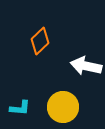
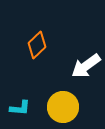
orange diamond: moved 3 px left, 4 px down
white arrow: rotated 48 degrees counterclockwise
